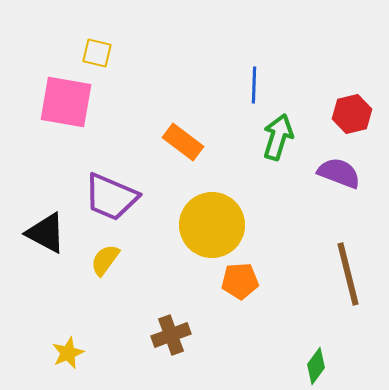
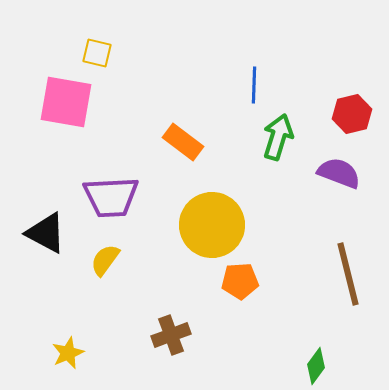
purple trapezoid: rotated 26 degrees counterclockwise
